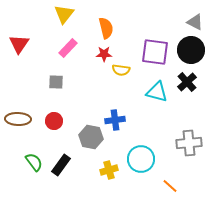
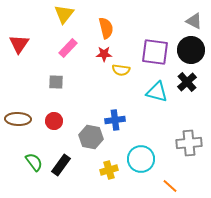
gray triangle: moved 1 px left, 1 px up
